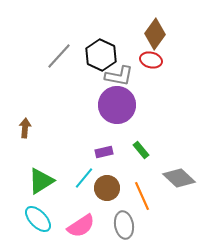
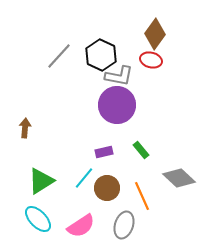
gray ellipse: rotated 28 degrees clockwise
